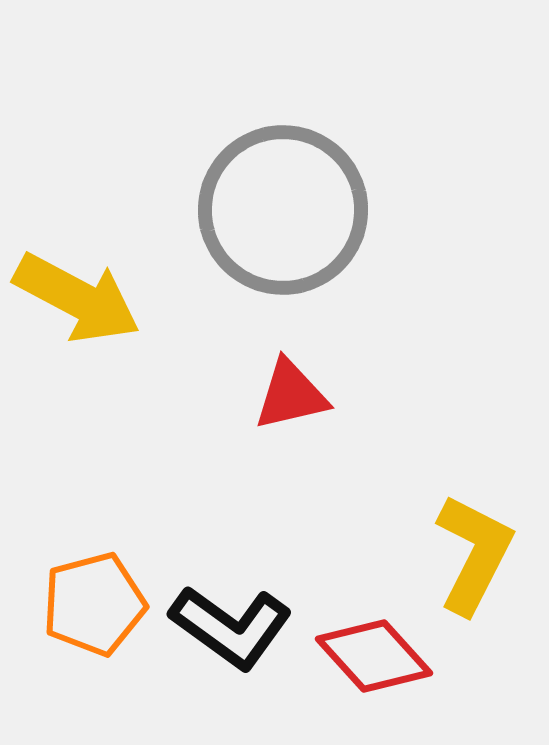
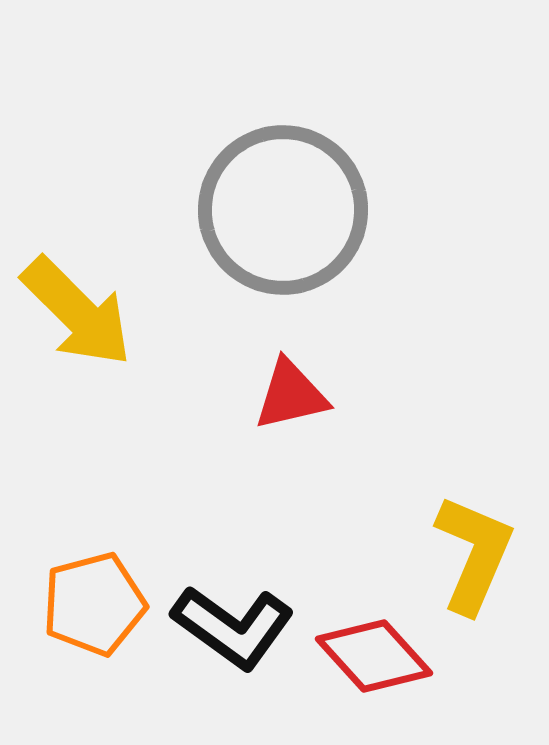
yellow arrow: moved 14 px down; rotated 17 degrees clockwise
yellow L-shape: rotated 4 degrees counterclockwise
black L-shape: moved 2 px right
